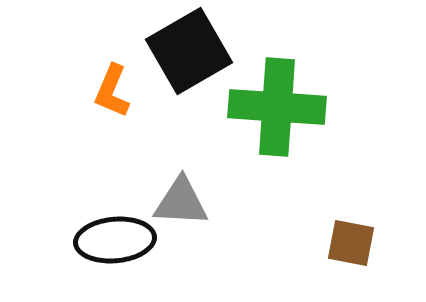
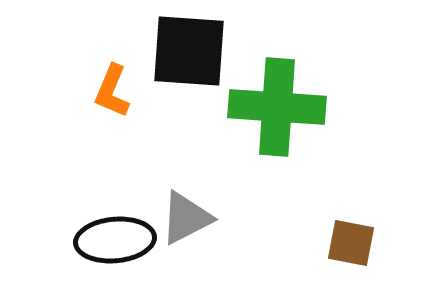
black square: rotated 34 degrees clockwise
gray triangle: moved 5 px right, 16 px down; rotated 30 degrees counterclockwise
